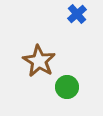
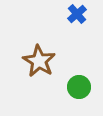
green circle: moved 12 px right
